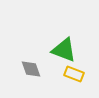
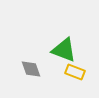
yellow rectangle: moved 1 px right, 2 px up
